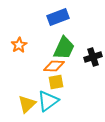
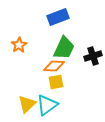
black cross: moved 1 px up
cyan triangle: moved 1 px left, 4 px down
